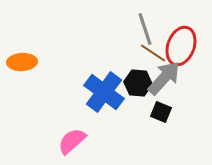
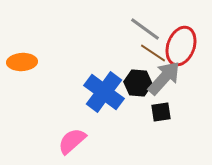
gray line: rotated 36 degrees counterclockwise
black square: rotated 30 degrees counterclockwise
